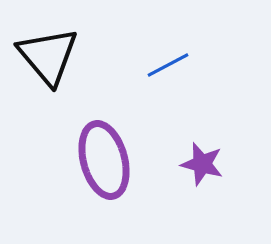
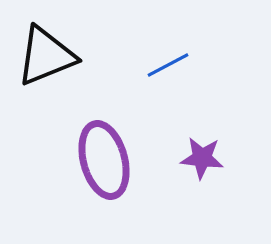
black triangle: moved 2 px left; rotated 48 degrees clockwise
purple star: moved 6 px up; rotated 9 degrees counterclockwise
